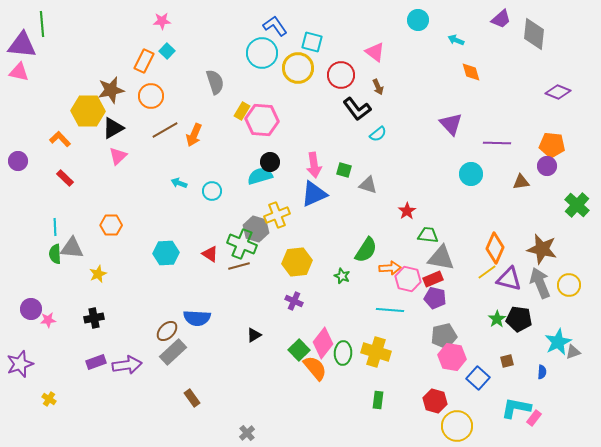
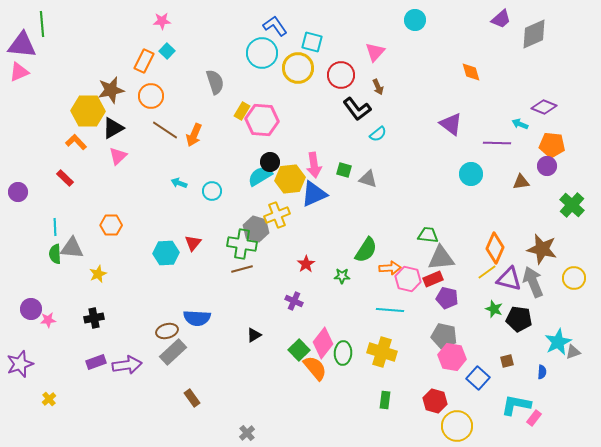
cyan circle at (418, 20): moved 3 px left
gray diamond at (534, 34): rotated 60 degrees clockwise
cyan arrow at (456, 40): moved 64 px right, 84 px down
pink triangle at (375, 52): rotated 35 degrees clockwise
pink triangle at (19, 72): rotated 35 degrees counterclockwise
purple diamond at (558, 92): moved 14 px left, 15 px down
purple triangle at (451, 124): rotated 10 degrees counterclockwise
brown line at (165, 130): rotated 64 degrees clockwise
orange L-shape at (60, 139): moved 16 px right, 3 px down
purple circle at (18, 161): moved 31 px down
cyan semicircle at (260, 176): rotated 15 degrees counterclockwise
gray triangle at (368, 185): moved 6 px up
green cross at (577, 205): moved 5 px left
red star at (407, 211): moved 101 px left, 53 px down
green cross at (242, 244): rotated 12 degrees counterclockwise
red triangle at (210, 254): moved 17 px left, 11 px up; rotated 36 degrees clockwise
gray triangle at (441, 258): rotated 16 degrees counterclockwise
yellow hexagon at (297, 262): moved 7 px left, 83 px up
brown line at (239, 266): moved 3 px right, 3 px down
green star at (342, 276): rotated 21 degrees counterclockwise
gray arrow at (540, 283): moved 7 px left, 1 px up
yellow circle at (569, 285): moved 5 px right, 7 px up
purple pentagon at (435, 298): moved 12 px right
green star at (497, 319): moved 3 px left, 10 px up; rotated 18 degrees counterclockwise
brown ellipse at (167, 331): rotated 30 degrees clockwise
gray pentagon at (444, 336): rotated 25 degrees clockwise
yellow cross at (376, 352): moved 6 px right
yellow cross at (49, 399): rotated 16 degrees clockwise
green rectangle at (378, 400): moved 7 px right
cyan L-shape at (516, 408): moved 3 px up
